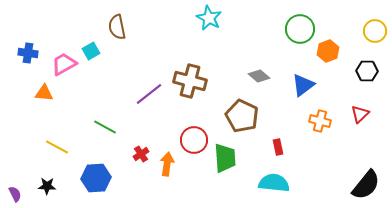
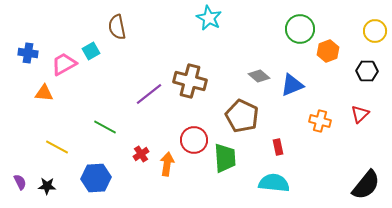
blue triangle: moved 11 px left; rotated 15 degrees clockwise
purple semicircle: moved 5 px right, 12 px up
